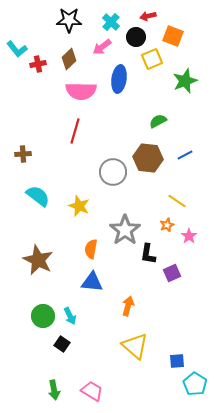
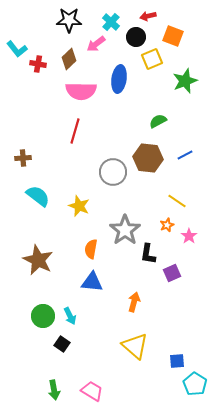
pink arrow: moved 6 px left, 3 px up
red cross: rotated 21 degrees clockwise
brown cross: moved 4 px down
orange arrow: moved 6 px right, 4 px up
